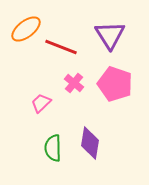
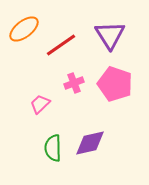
orange ellipse: moved 2 px left
red line: moved 2 px up; rotated 56 degrees counterclockwise
pink cross: rotated 30 degrees clockwise
pink trapezoid: moved 1 px left, 1 px down
purple diamond: rotated 68 degrees clockwise
